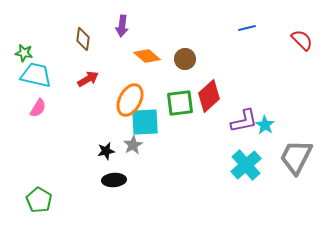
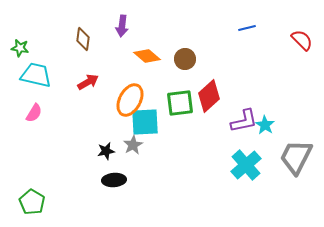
green star: moved 4 px left, 5 px up
red arrow: moved 3 px down
pink semicircle: moved 4 px left, 5 px down
green pentagon: moved 7 px left, 2 px down
